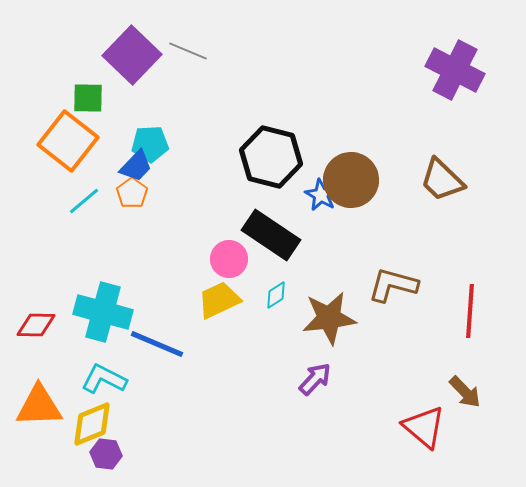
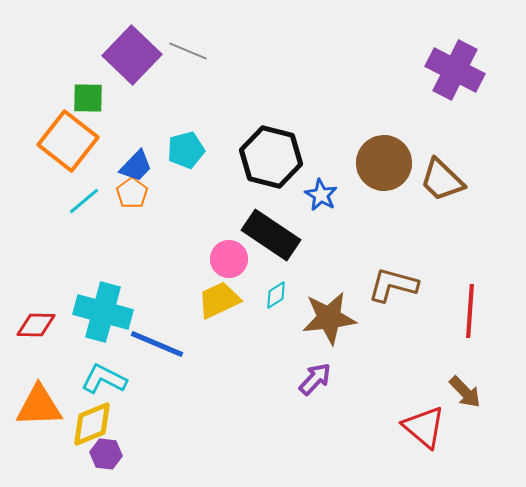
cyan pentagon: moved 36 px right, 6 px down; rotated 12 degrees counterclockwise
brown circle: moved 33 px right, 17 px up
